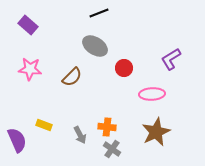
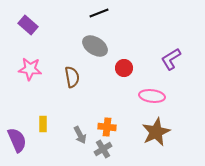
brown semicircle: rotated 55 degrees counterclockwise
pink ellipse: moved 2 px down; rotated 10 degrees clockwise
yellow rectangle: moved 1 px left, 1 px up; rotated 70 degrees clockwise
gray cross: moved 9 px left; rotated 24 degrees clockwise
